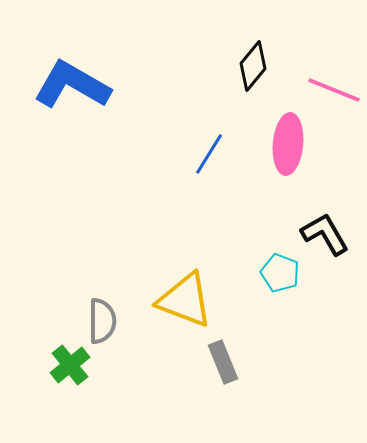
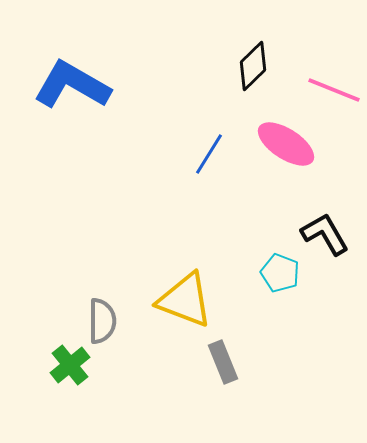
black diamond: rotated 6 degrees clockwise
pink ellipse: moved 2 px left; rotated 62 degrees counterclockwise
